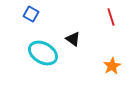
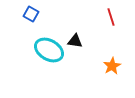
black triangle: moved 2 px right, 2 px down; rotated 28 degrees counterclockwise
cyan ellipse: moved 6 px right, 3 px up
